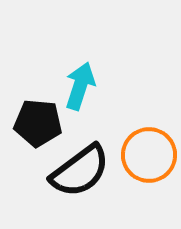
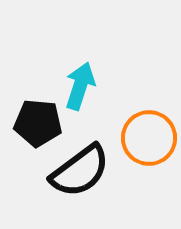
orange circle: moved 17 px up
